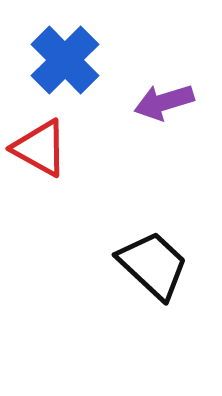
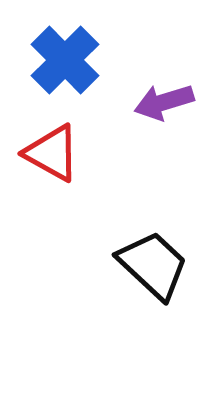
red triangle: moved 12 px right, 5 px down
